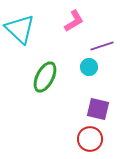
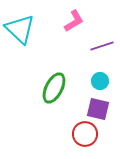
cyan circle: moved 11 px right, 14 px down
green ellipse: moved 9 px right, 11 px down
red circle: moved 5 px left, 5 px up
